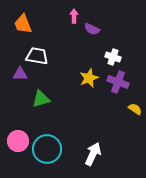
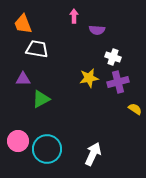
purple semicircle: moved 5 px right, 1 px down; rotated 21 degrees counterclockwise
white trapezoid: moved 7 px up
purple triangle: moved 3 px right, 5 px down
yellow star: rotated 12 degrees clockwise
purple cross: rotated 35 degrees counterclockwise
green triangle: rotated 12 degrees counterclockwise
